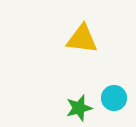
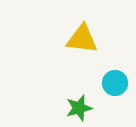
cyan circle: moved 1 px right, 15 px up
